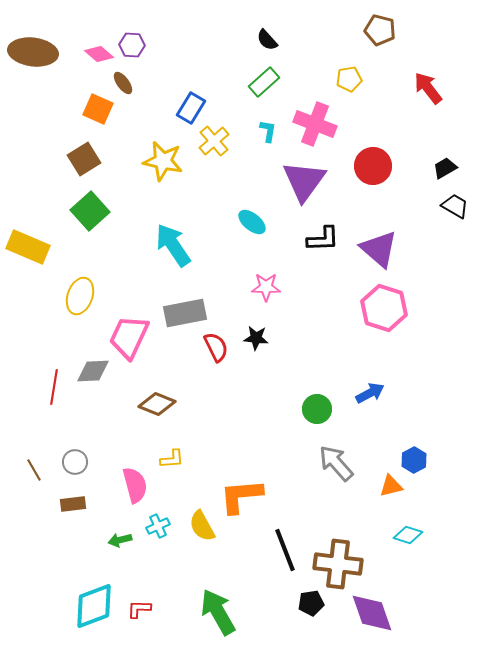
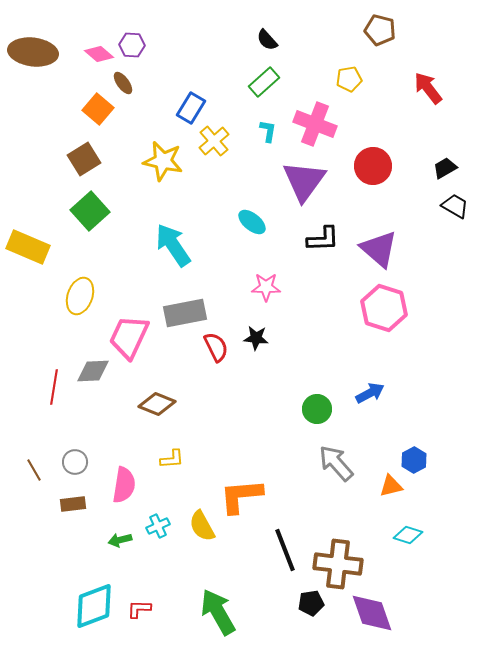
orange square at (98, 109): rotated 16 degrees clockwise
pink semicircle at (135, 485): moved 11 px left; rotated 24 degrees clockwise
